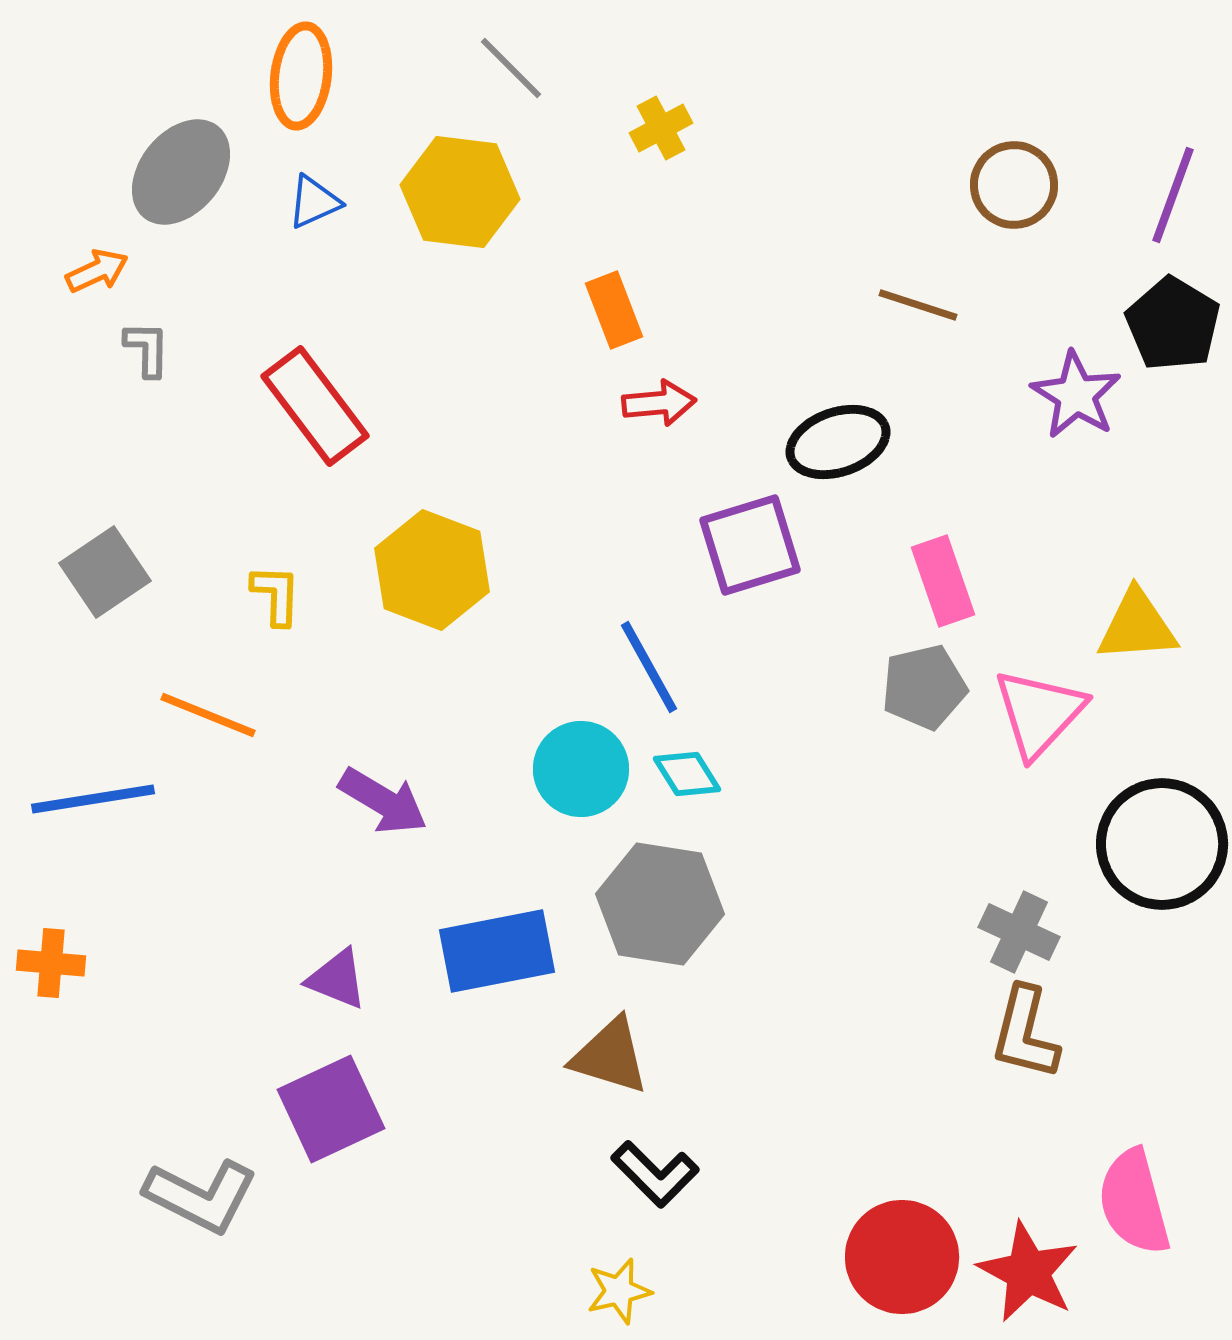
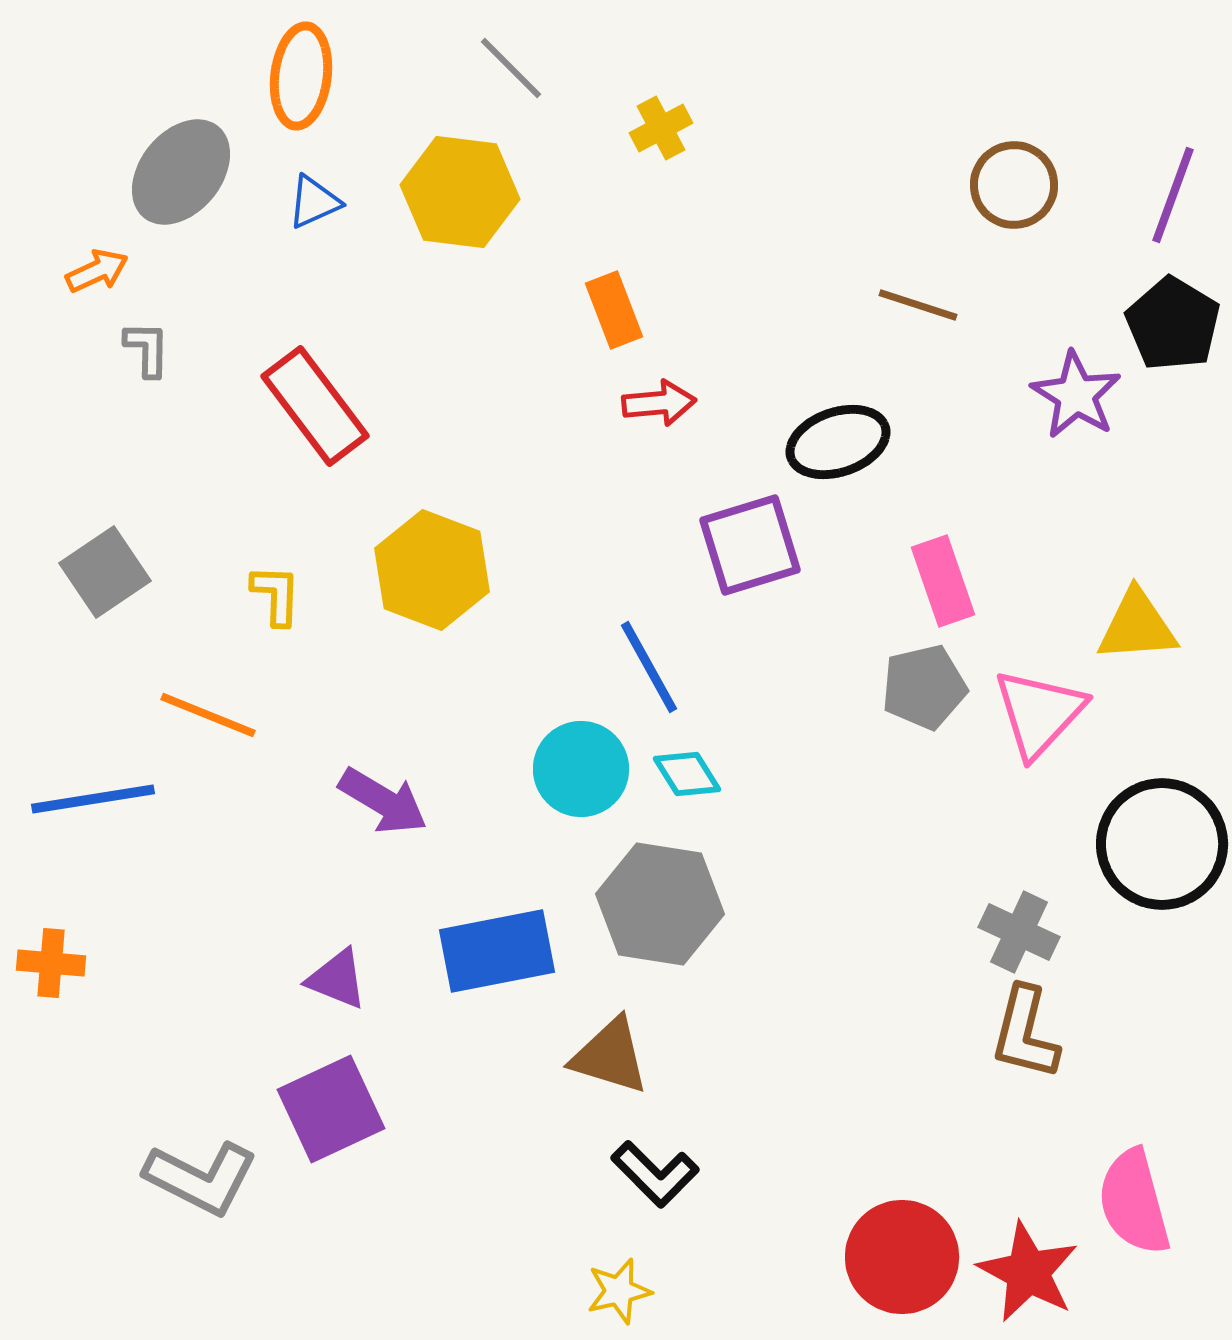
gray L-shape at (201, 1196): moved 18 px up
